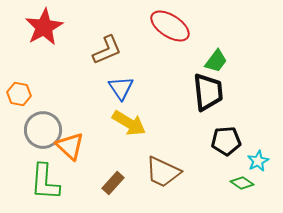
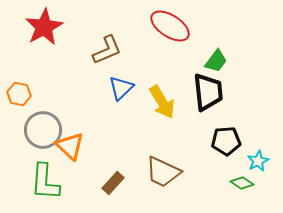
blue triangle: rotated 20 degrees clockwise
yellow arrow: moved 33 px right, 21 px up; rotated 28 degrees clockwise
